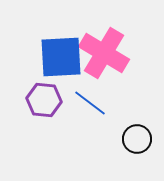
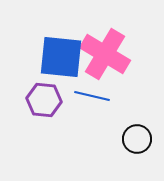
pink cross: moved 1 px right, 1 px down
blue square: rotated 9 degrees clockwise
blue line: moved 2 px right, 7 px up; rotated 24 degrees counterclockwise
